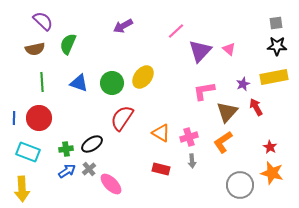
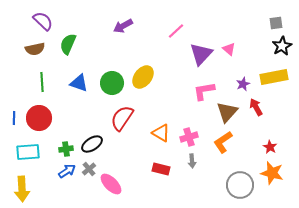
black star: moved 5 px right; rotated 30 degrees counterclockwise
purple triangle: moved 1 px right, 3 px down
cyan rectangle: rotated 25 degrees counterclockwise
